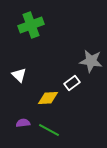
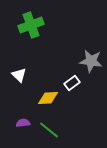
green line: rotated 10 degrees clockwise
